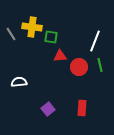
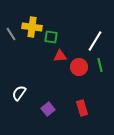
white line: rotated 10 degrees clockwise
white semicircle: moved 11 px down; rotated 49 degrees counterclockwise
red rectangle: rotated 21 degrees counterclockwise
